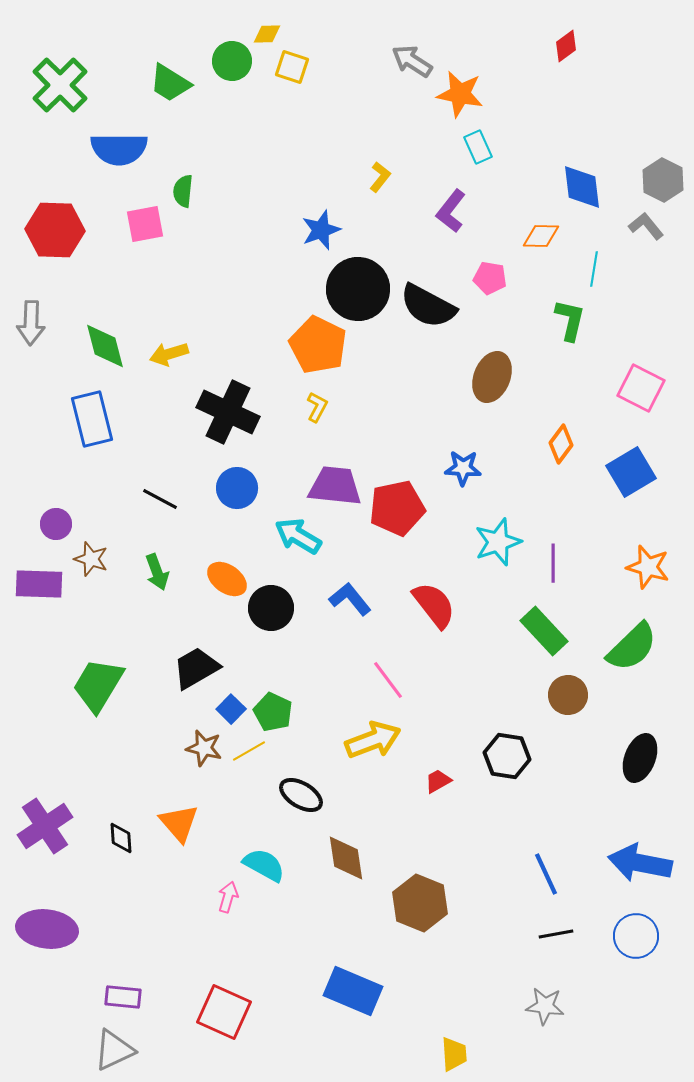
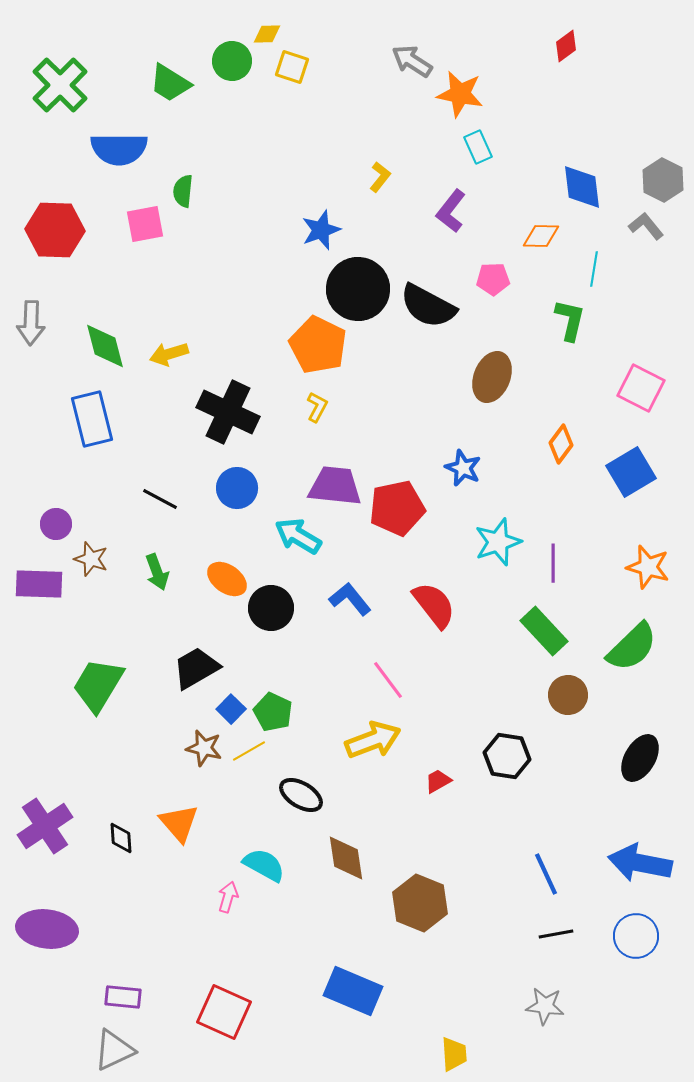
pink pentagon at (490, 278): moved 3 px right, 1 px down; rotated 12 degrees counterclockwise
blue star at (463, 468): rotated 21 degrees clockwise
black ellipse at (640, 758): rotated 9 degrees clockwise
